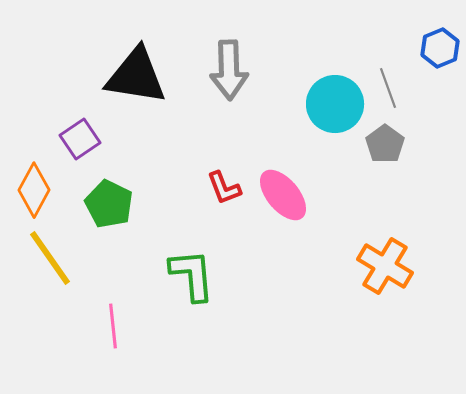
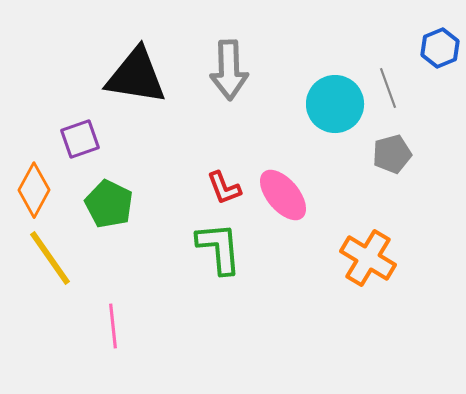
purple square: rotated 15 degrees clockwise
gray pentagon: moved 7 px right, 10 px down; rotated 21 degrees clockwise
orange cross: moved 17 px left, 8 px up
green L-shape: moved 27 px right, 27 px up
